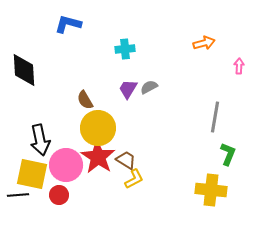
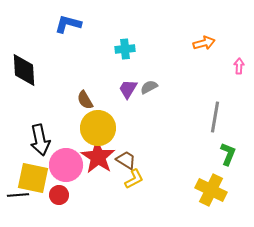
yellow square: moved 1 px right, 4 px down
yellow cross: rotated 20 degrees clockwise
